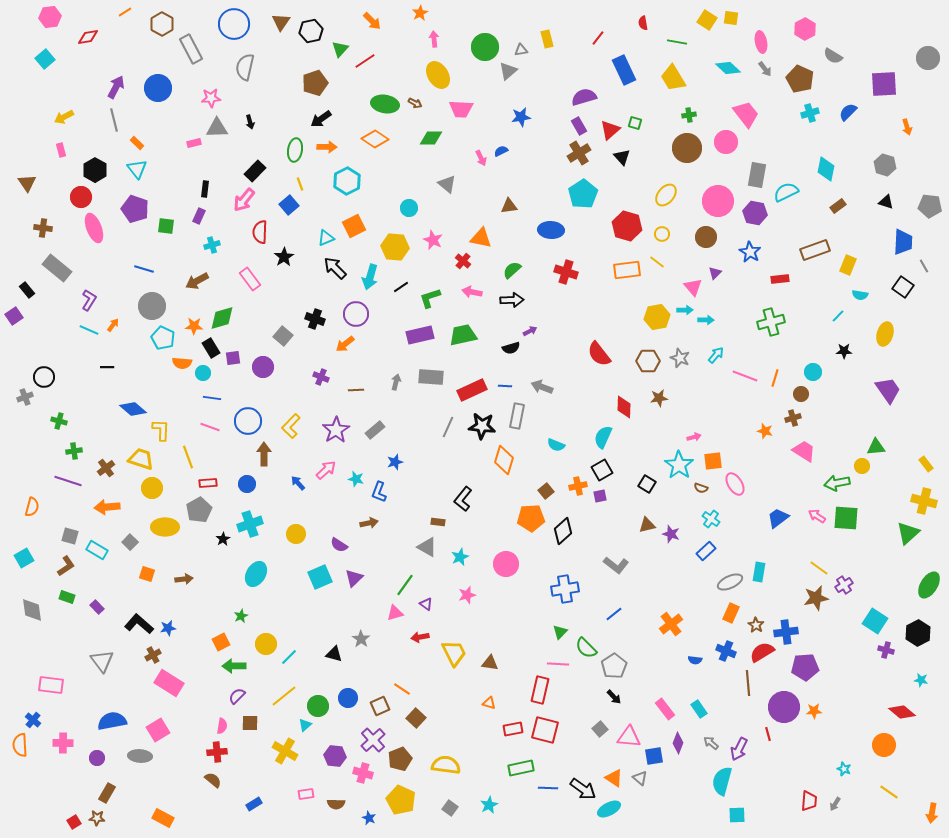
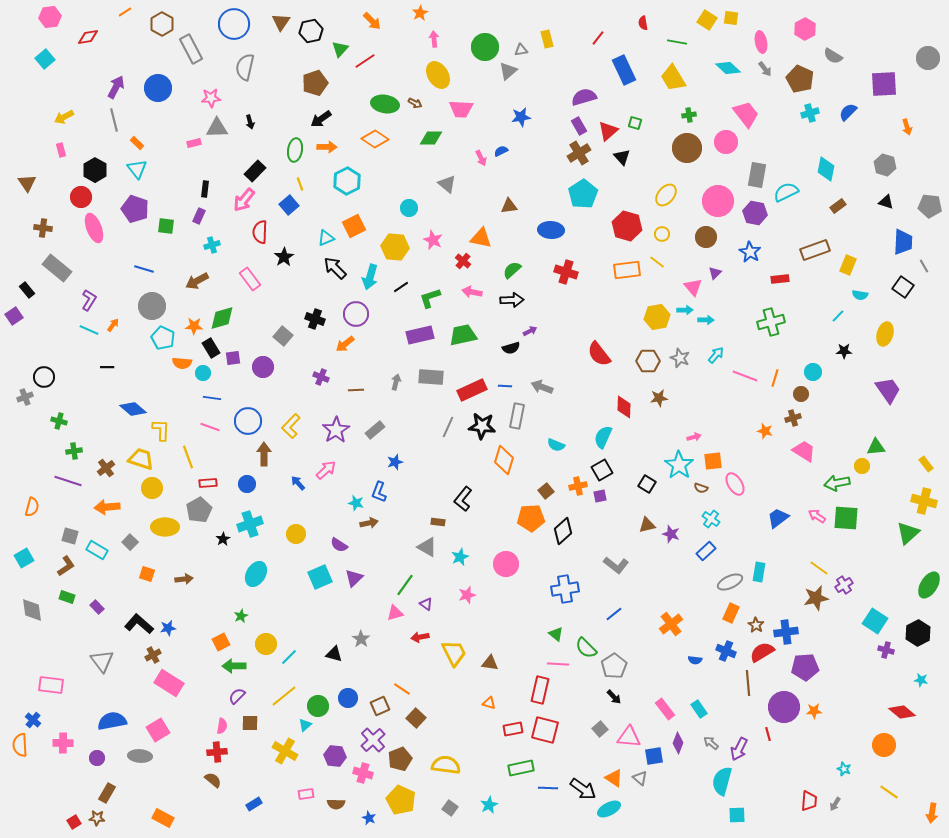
red triangle at (610, 130): moved 2 px left, 1 px down
cyan star at (356, 479): moved 24 px down
green triangle at (560, 632): moved 4 px left, 2 px down; rotated 35 degrees counterclockwise
